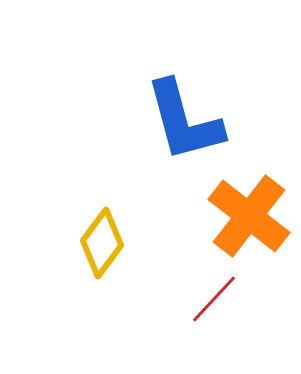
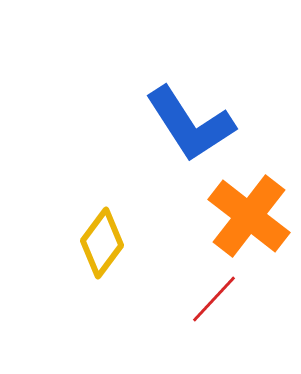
blue L-shape: moved 6 px right, 3 px down; rotated 18 degrees counterclockwise
